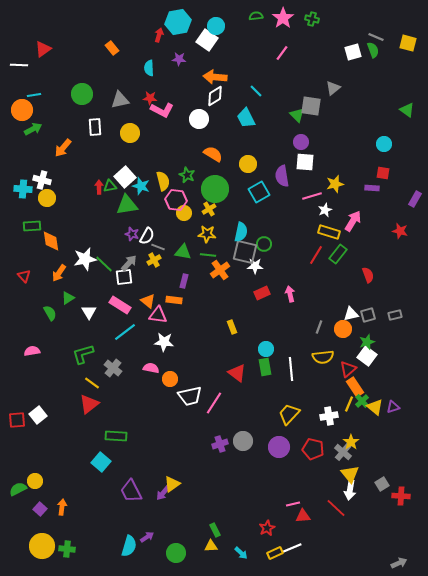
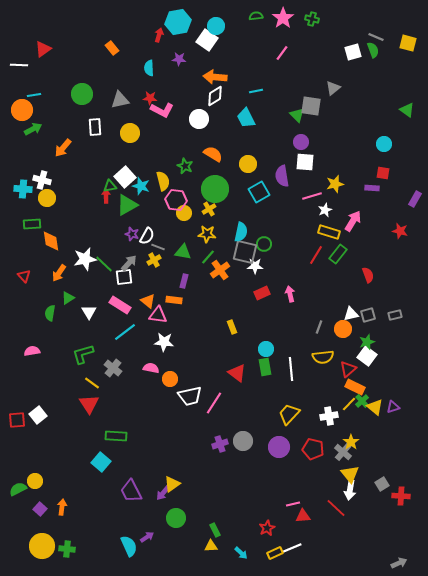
cyan line at (256, 91): rotated 56 degrees counterclockwise
green star at (187, 175): moved 2 px left, 9 px up
red arrow at (99, 187): moved 7 px right, 9 px down
green triangle at (127, 205): rotated 20 degrees counterclockwise
green rectangle at (32, 226): moved 2 px up
green line at (208, 255): moved 2 px down; rotated 56 degrees counterclockwise
green semicircle at (50, 313): rotated 140 degrees counterclockwise
orange rectangle at (355, 387): rotated 30 degrees counterclockwise
red triangle at (89, 404): rotated 25 degrees counterclockwise
yellow line at (349, 404): rotated 21 degrees clockwise
cyan semicircle at (129, 546): rotated 40 degrees counterclockwise
green circle at (176, 553): moved 35 px up
